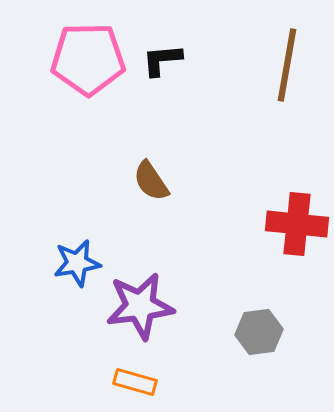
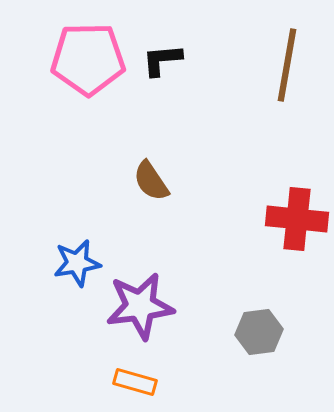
red cross: moved 5 px up
